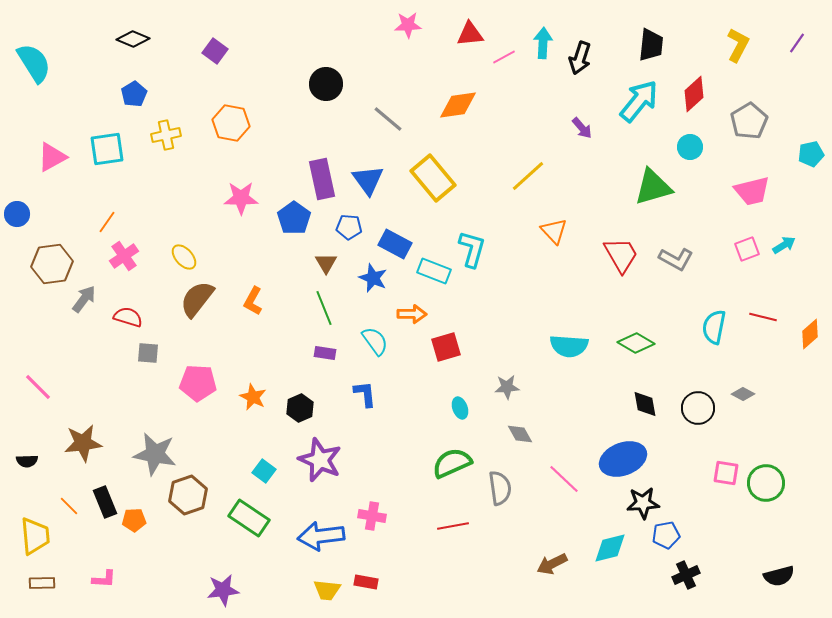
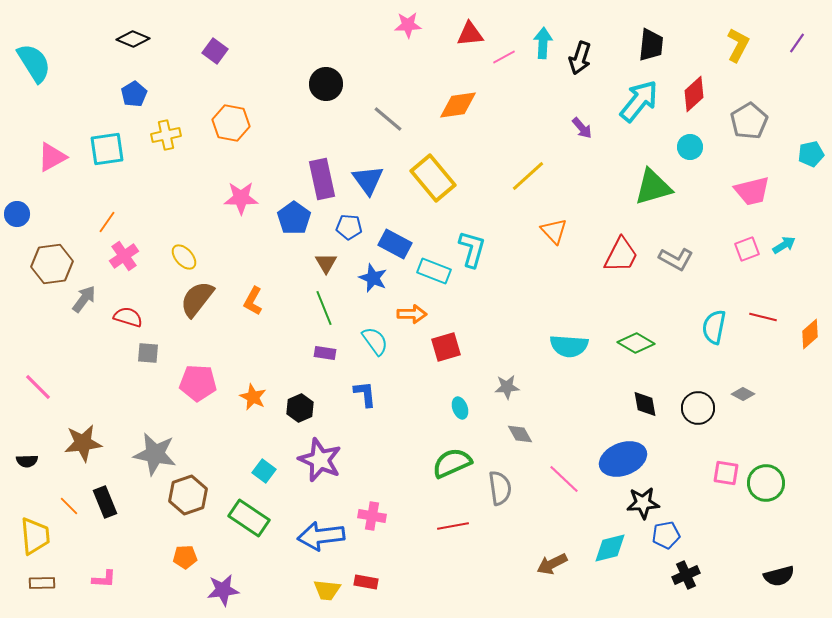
red trapezoid at (621, 255): rotated 57 degrees clockwise
orange pentagon at (134, 520): moved 51 px right, 37 px down
